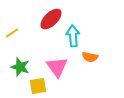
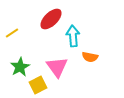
green star: rotated 24 degrees clockwise
yellow square: moved 1 px up; rotated 18 degrees counterclockwise
